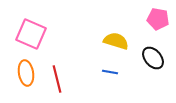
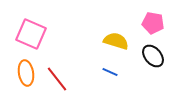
pink pentagon: moved 5 px left, 4 px down
black ellipse: moved 2 px up
blue line: rotated 14 degrees clockwise
red line: rotated 24 degrees counterclockwise
